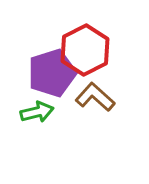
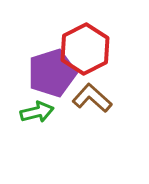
red hexagon: moved 1 px up
brown L-shape: moved 3 px left, 1 px down
